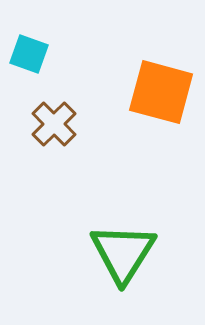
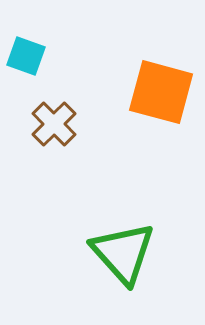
cyan square: moved 3 px left, 2 px down
green triangle: rotated 14 degrees counterclockwise
